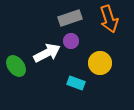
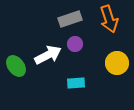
gray rectangle: moved 1 px down
purple circle: moved 4 px right, 3 px down
white arrow: moved 1 px right, 2 px down
yellow circle: moved 17 px right
cyan rectangle: rotated 24 degrees counterclockwise
